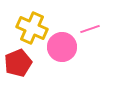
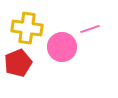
yellow cross: moved 5 px left; rotated 16 degrees counterclockwise
